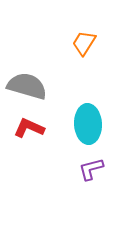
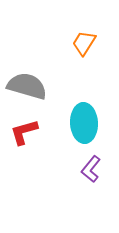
cyan ellipse: moved 4 px left, 1 px up
red L-shape: moved 5 px left, 4 px down; rotated 40 degrees counterclockwise
purple L-shape: rotated 36 degrees counterclockwise
